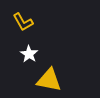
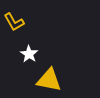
yellow L-shape: moved 9 px left
